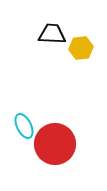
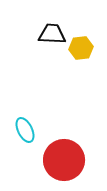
cyan ellipse: moved 1 px right, 4 px down
red circle: moved 9 px right, 16 px down
